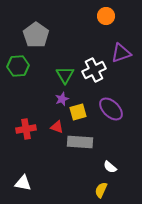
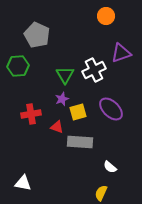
gray pentagon: moved 1 px right; rotated 10 degrees counterclockwise
red cross: moved 5 px right, 15 px up
yellow semicircle: moved 3 px down
